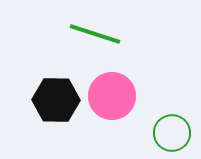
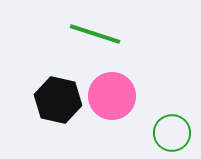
black hexagon: moved 2 px right; rotated 12 degrees clockwise
